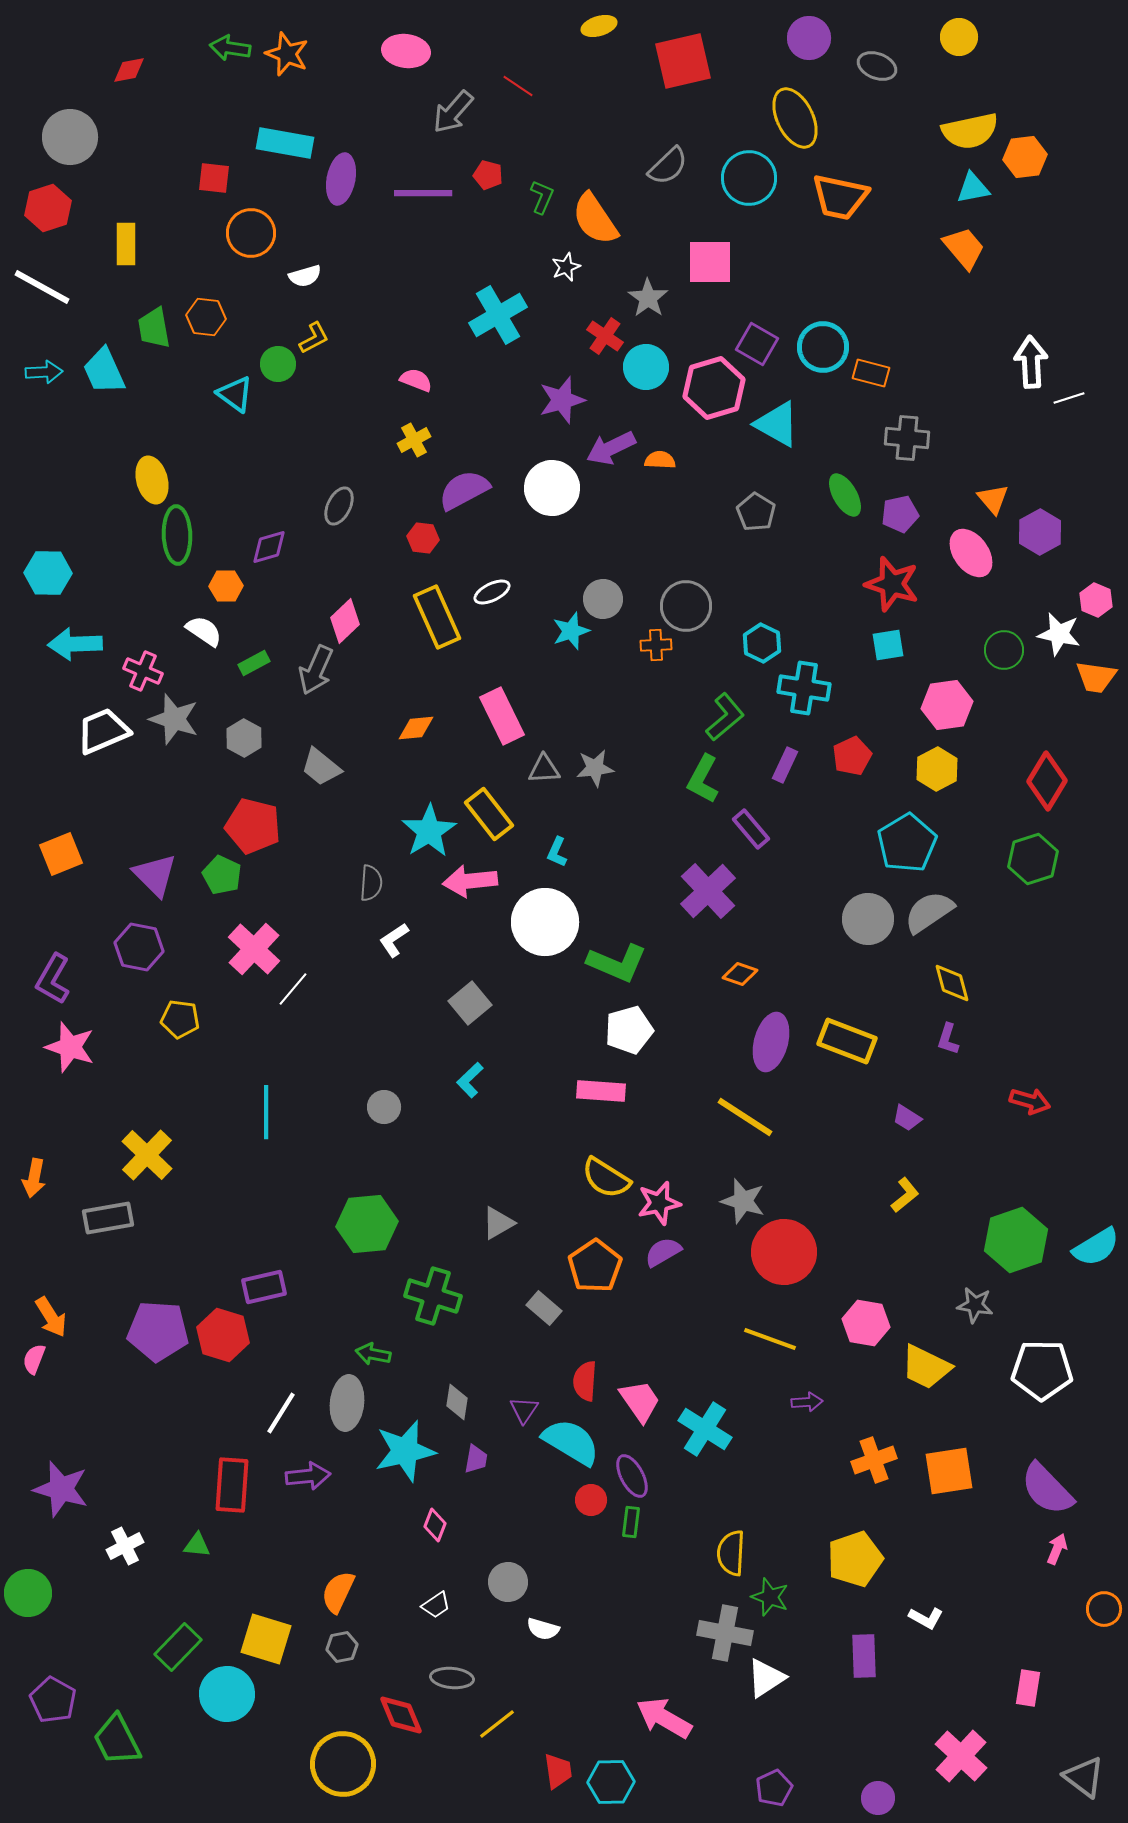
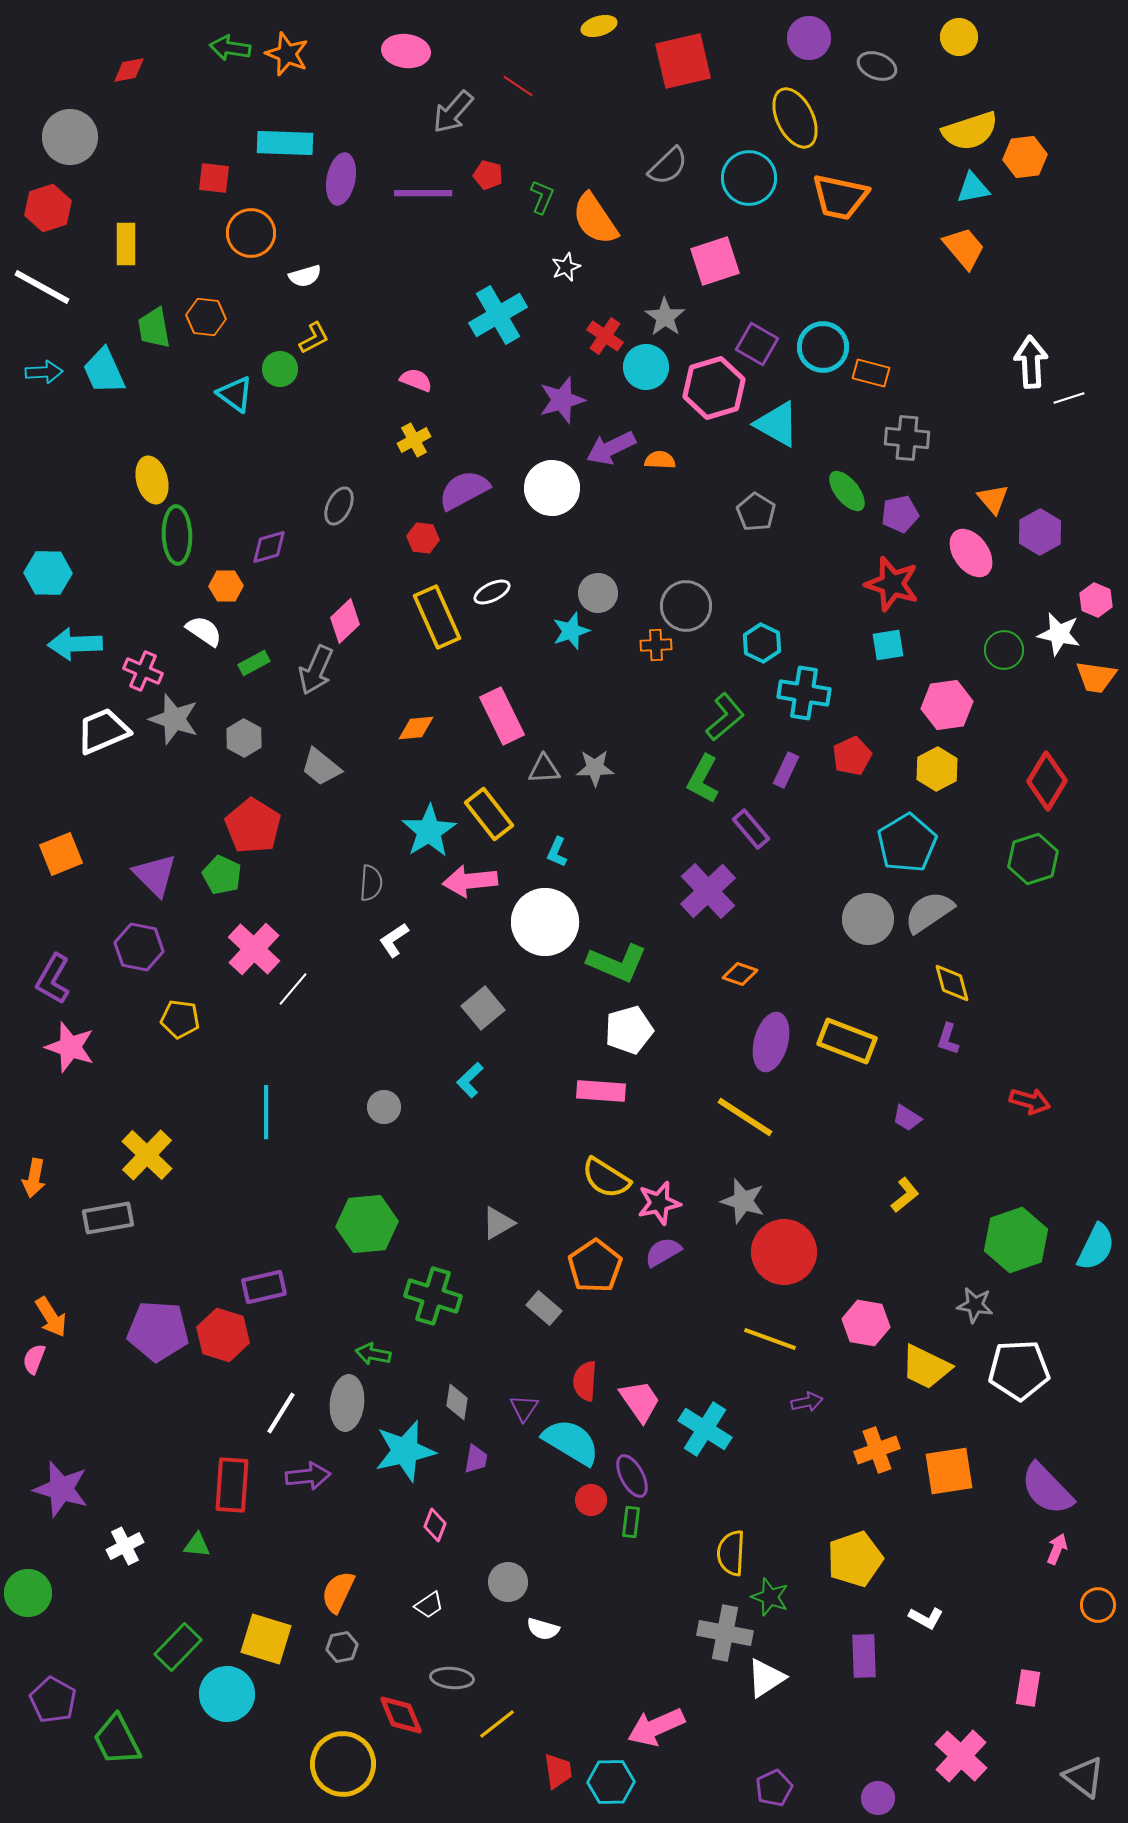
yellow semicircle at (970, 131): rotated 6 degrees counterclockwise
cyan rectangle at (285, 143): rotated 8 degrees counterclockwise
pink square at (710, 262): moved 5 px right, 1 px up; rotated 18 degrees counterclockwise
gray star at (648, 298): moved 17 px right, 19 px down
green circle at (278, 364): moved 2 px right, 5 px down
green ellipse at (845, 495): moved 2 px right, 4 px up; rotated 9 degrees counterclockwise
gray circle at (603, 599): moved 5 px left, 6 px up
cyan cross at (804, 688): moved 5 px down
purple rectangle at (785, 765): moved 1 px right, 5 px down
gray star at (595, 768): rotated 6 degrees clockwise
red pentagon at (253, 826): rotated 18 degrees clockwise
gray square at (470, 1003): moved 13 px right, 5 px down
cyan semicircle at (1096, 1247): rotated 33 degrees counterclockwise
white pentagon at (1042, 1370): moved 23 px left; rotated 4 degrees counterclockwise
purple arrow at (807, 1402): rotated 8 degrees counterclockwise
purple triangle at (524, 1410): moved 2 px up
orange cross at (874, 1460): moved 3 px right, 10 px up
white trapezoid at (436, 1605): moved 7 px left
orange circle at (1104, 1609): moved 6 px left, 4 px up
pink arrow at (664, 1718): moved 8 px left, 9 px down; rotated 54 degrees counterclockwise
